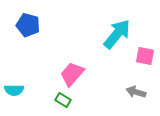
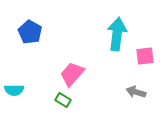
blue pentagon: moved 2 px right, 7 px down; rotated 15 degrees clockwise
cyan arrow: rotated 32 degrees counterclockwise
pink square: rotated 18 degrees counterclockwise
